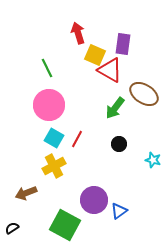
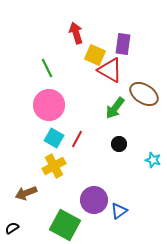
red arrow: moved 2 px left
